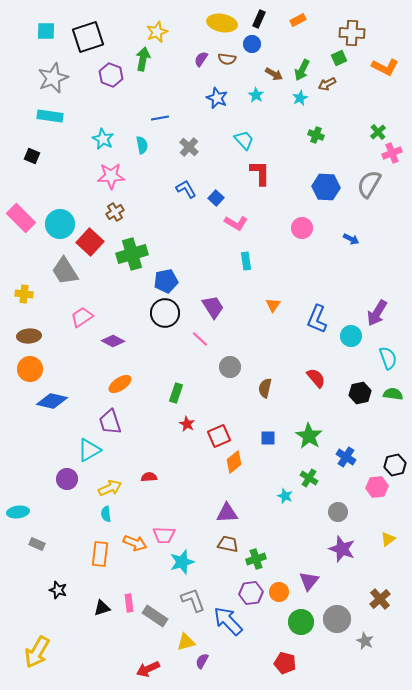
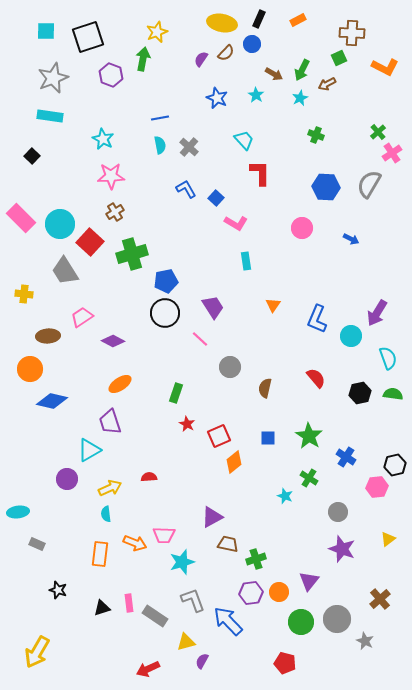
brown semicircle at (227, 59): moved 1 px left, 6 px up; rotated 54 degrees counterclockwise
cyan semicircle at (142, 145): moved 18 px right
pink cross at (392, 153): rotated 12 degrees counterclockwise
black square at (32, 156): rotated 21 degrees clockwise
brown ellipse at (29, 336): moved 19 px right
purple triangle at (227, 513): moved 15 px left, 4 px down; rotated 25 degrees counterclockwise
